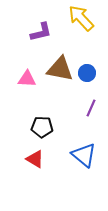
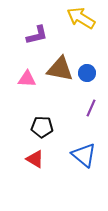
yellow arrow: rotated 16 degrees counterclockwise
purple L-shape: moved 4 px left, 3 px down
